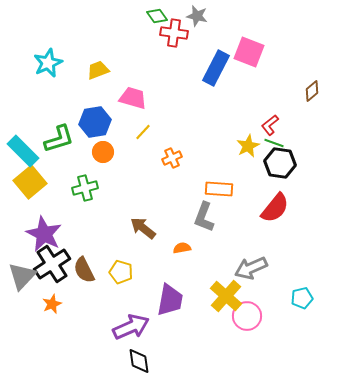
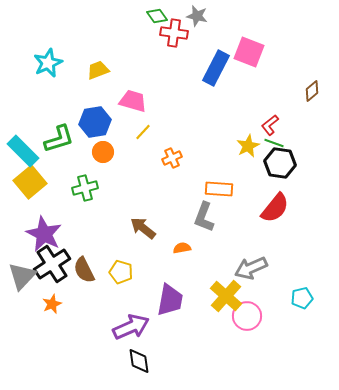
pink trapezoid: moved 3 px down
